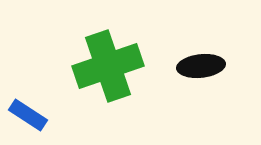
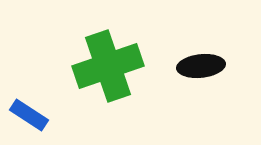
blue rectangle: moved 1 px right
